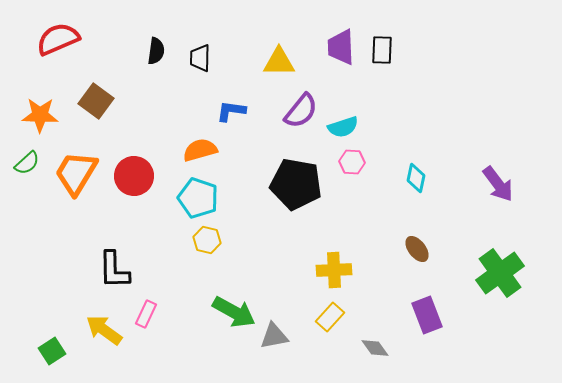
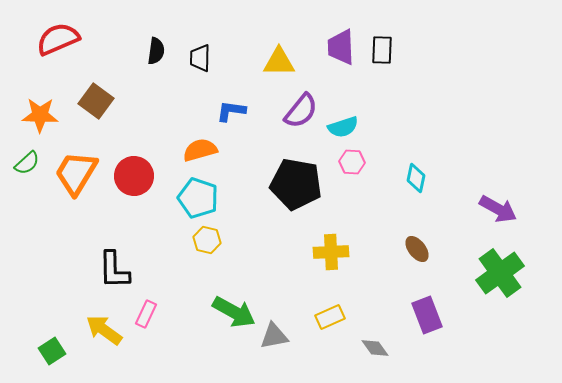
purple arrow: moved 25 px down; rotated 24 degrees counterclockwise
yellow cross: moved 3 px left, 18 px up
yellow rectangle: rotated 24 degrees clockwise
